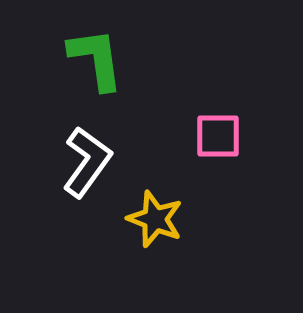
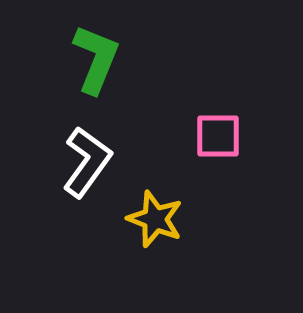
green L-shape: rotated 30 degrees clockwise
